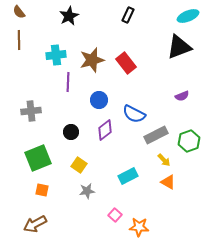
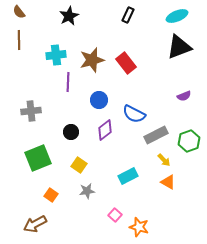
cyan ellipse: moved 11 px left
purple semicircle: moved 2 px right
orange square: moved 9 px right, 5 px down; rotated 24 degrees clockwise
orange star: rotated 12 degrees clockwise
